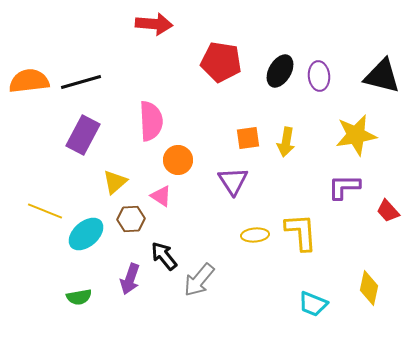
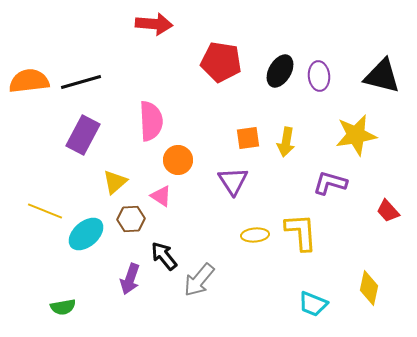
purple L-shape: moved 14 px left, 4 px up; rotated 16 degrees clockwise
green semicircle: moved 16 px left, 10 px down
